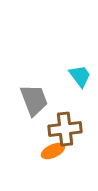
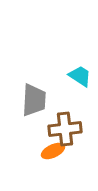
cyan trapezoid: rotated 20 degrees counterclockwise
gray trapezoid: rotated 24 degrees clockwise
